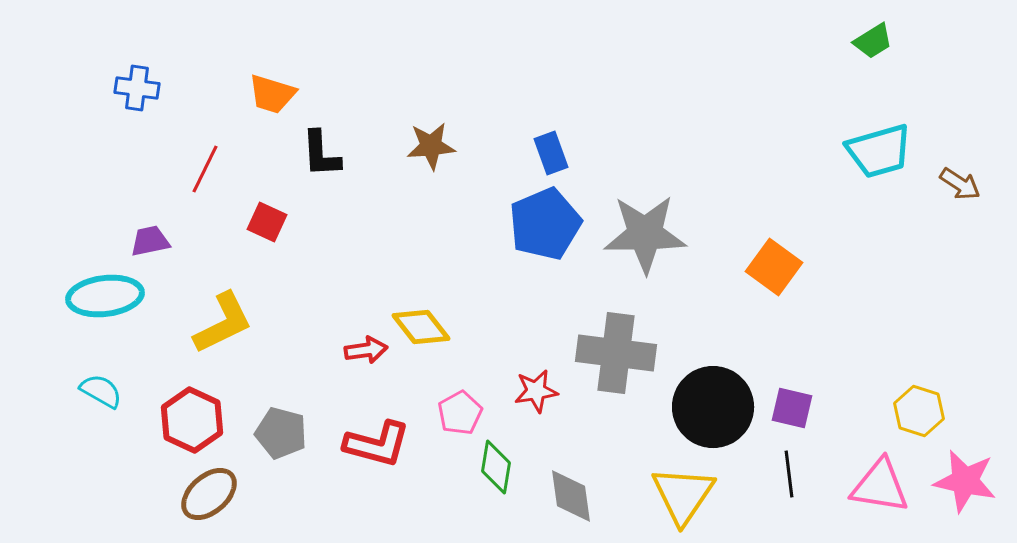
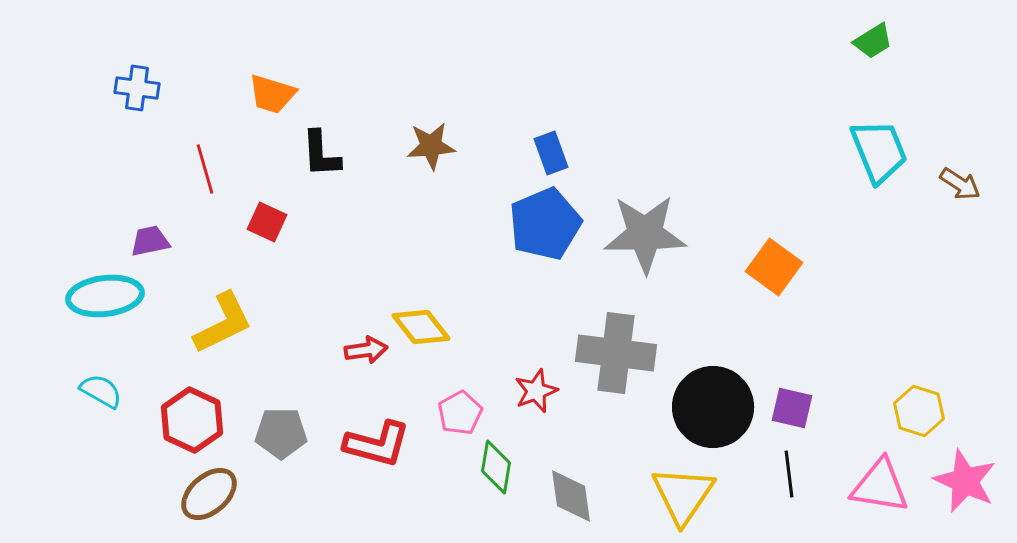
cyan trapezoid: rotated 96 degrees counterclockwise
red line: rotated 42 degrees counterclockwise
red star: rotated 12 degrees counterclockwise
gray pentagon: rotated 15 degrees counterclockwise
pink star: rotated 12 degrees clockwise
